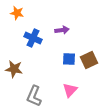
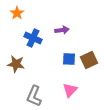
orange star: rotated 24 degrees clockwise
brown star: moved 2 px right, 5 px up
